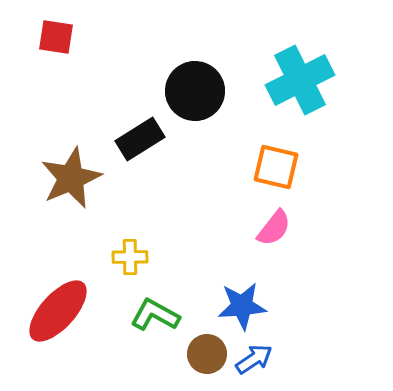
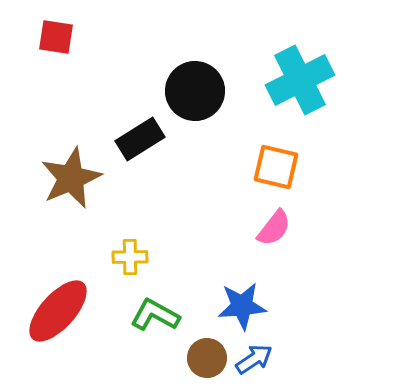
brown circle: moved 4 px down
